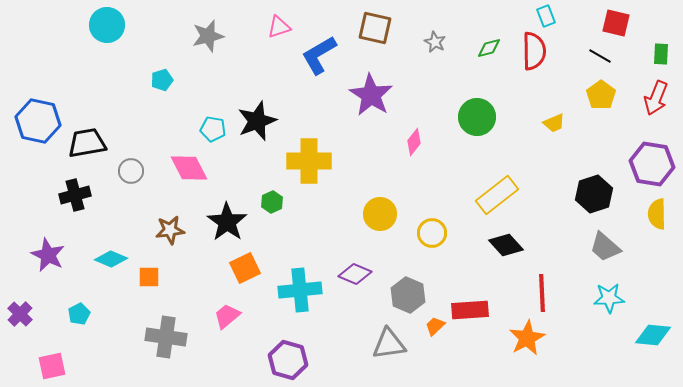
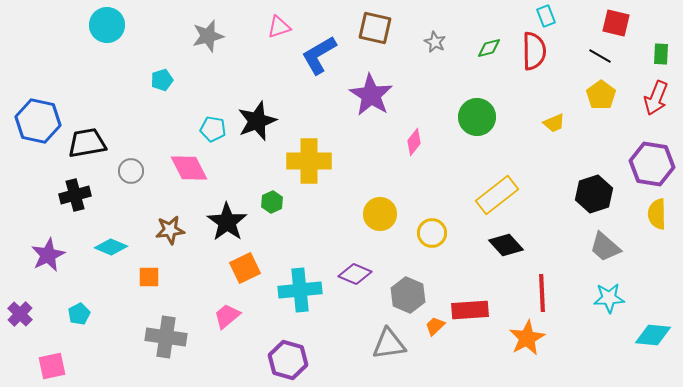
purple star at (48, 255): rotated 20 degrees clockwise
cyan diamond at (111, 259): moved 12 px up
